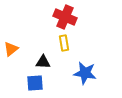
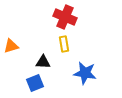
yellow rectangle: moved 1 px down
orange triangle: moved 3 px up; rotated 21 degrees clockwise
blue square: rotated 18 degrees counterclockwise
